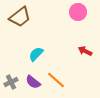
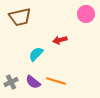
pink circle: moved 8 px right, 2 px down
brown trapezoid: rotated 25 degrees clockwise
red arrow: moved 25 px left, 11 px up; rotated 40 degrees counterclockwise
orange line: moved 1 px down; rotated 24 degrees counterclockwise
